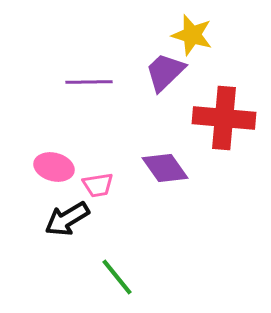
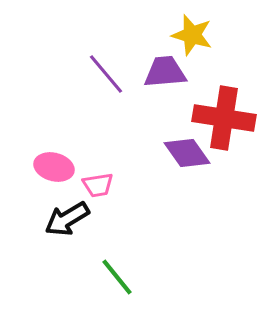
purple trapezoid: rotated 39 degrees clockwise
purple line: moved 17 px right, 8 px up; rotated 51 degrees clockwise
red cross: rotated 4 degrees clockwise
purple diamond: moved 22 px right, 15 px up
